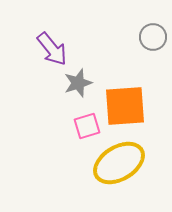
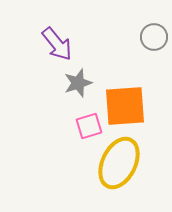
gray circle: moved 1 px right
purple arrow: moved 5 px right, 5 px up
pink square: moved 2 px right
yellow ellipse: rotated 33 degrees counterclockwise
